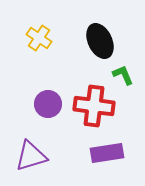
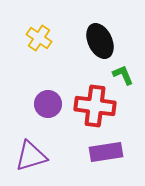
red cross: moved 1 px right
purple rectangle: moved 1 px left, 1 px up
